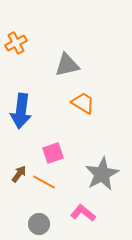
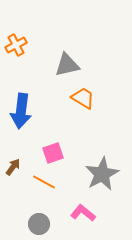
orange cross: moved 2 px down
orange trapezoid: moved 5 px up
brown arrow: moved 6 px left, 7 px up
